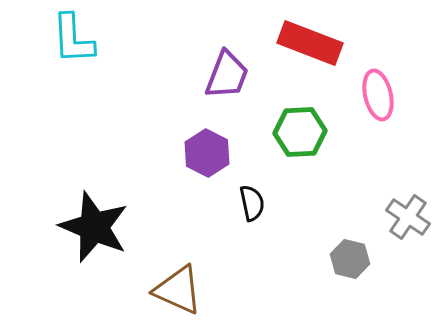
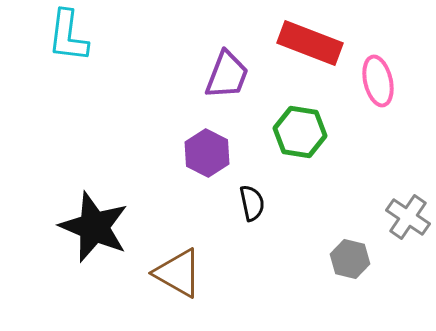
cyan L-shape: moved 5 px left, 3 px up; rotated 10 degrees clockwise
pink ellipse: moved 14 px up
green hexagon: rotated 12 degrees clockwise
brown triangle: moved 17 px up; rotated 6 degrees clockwise
